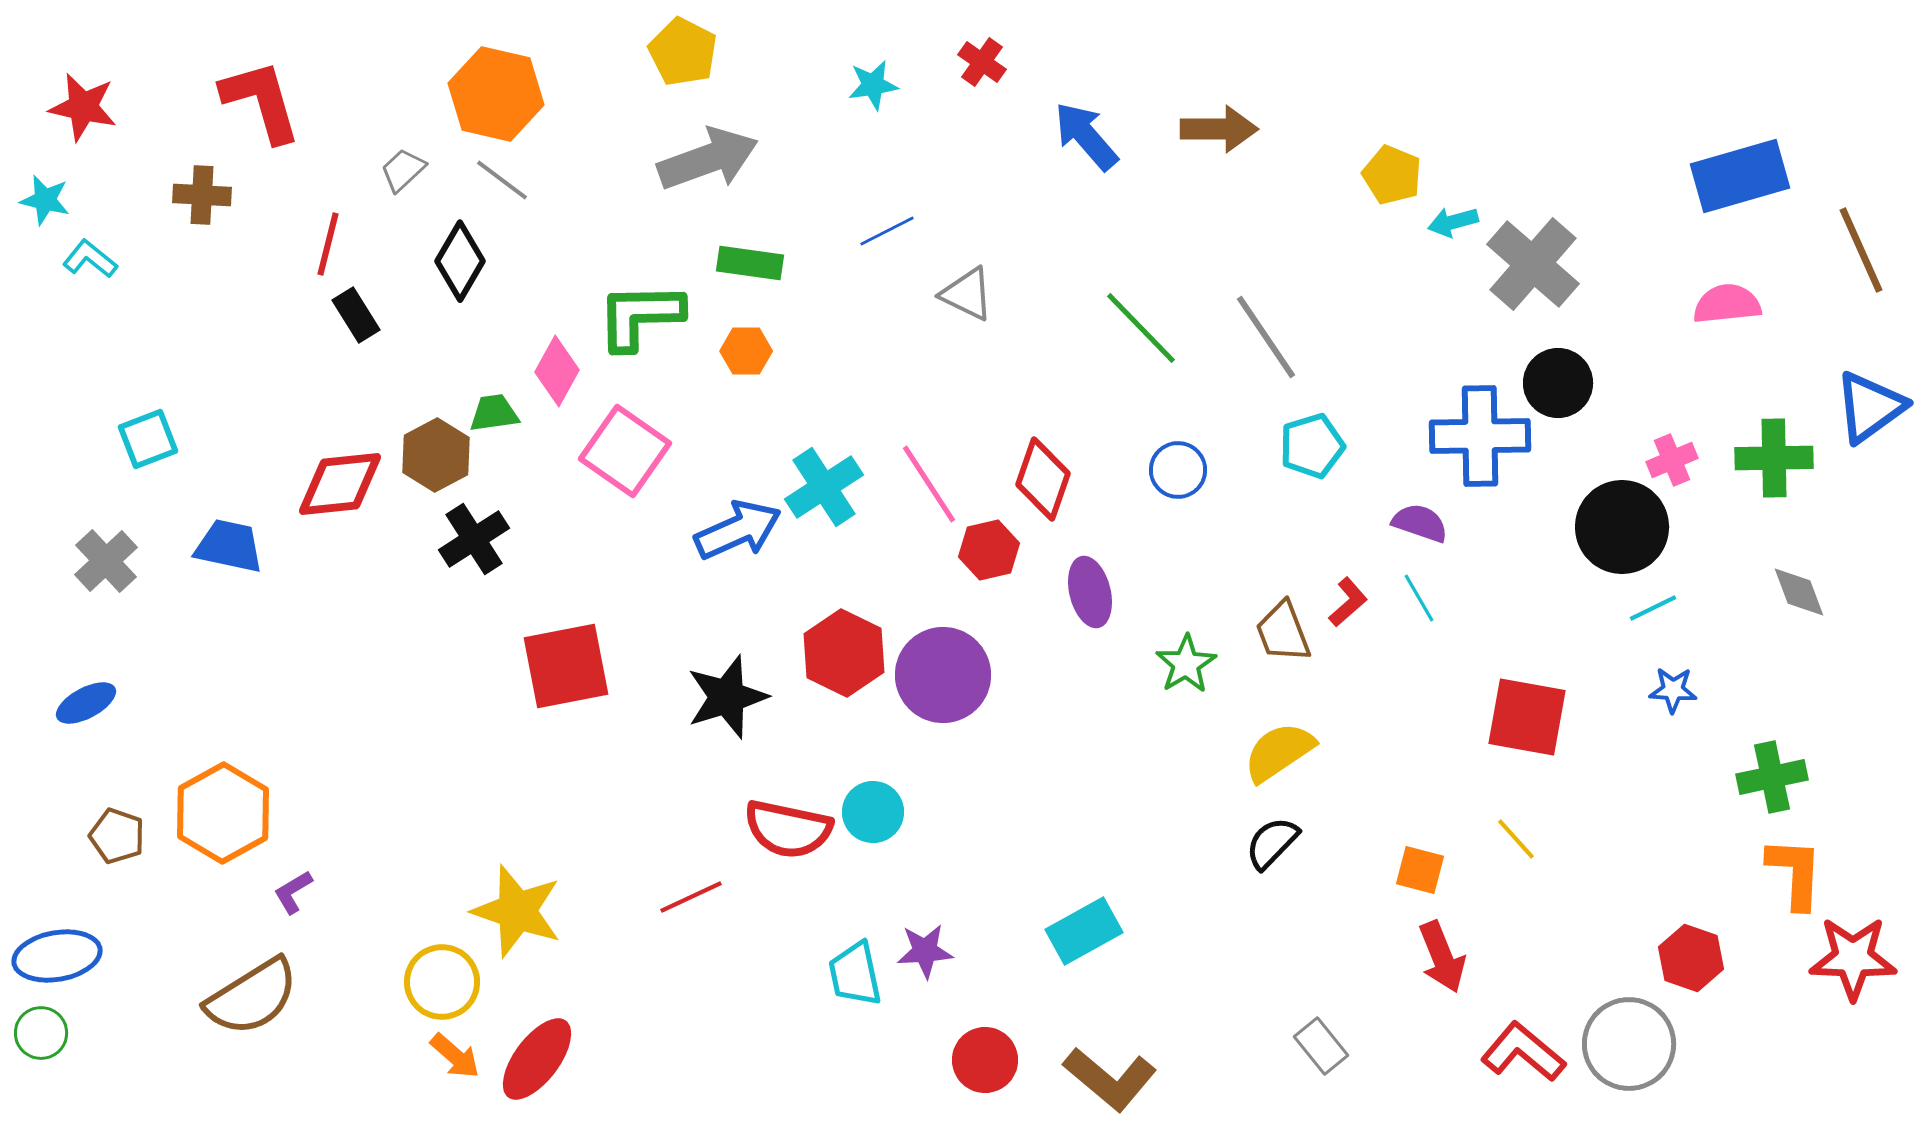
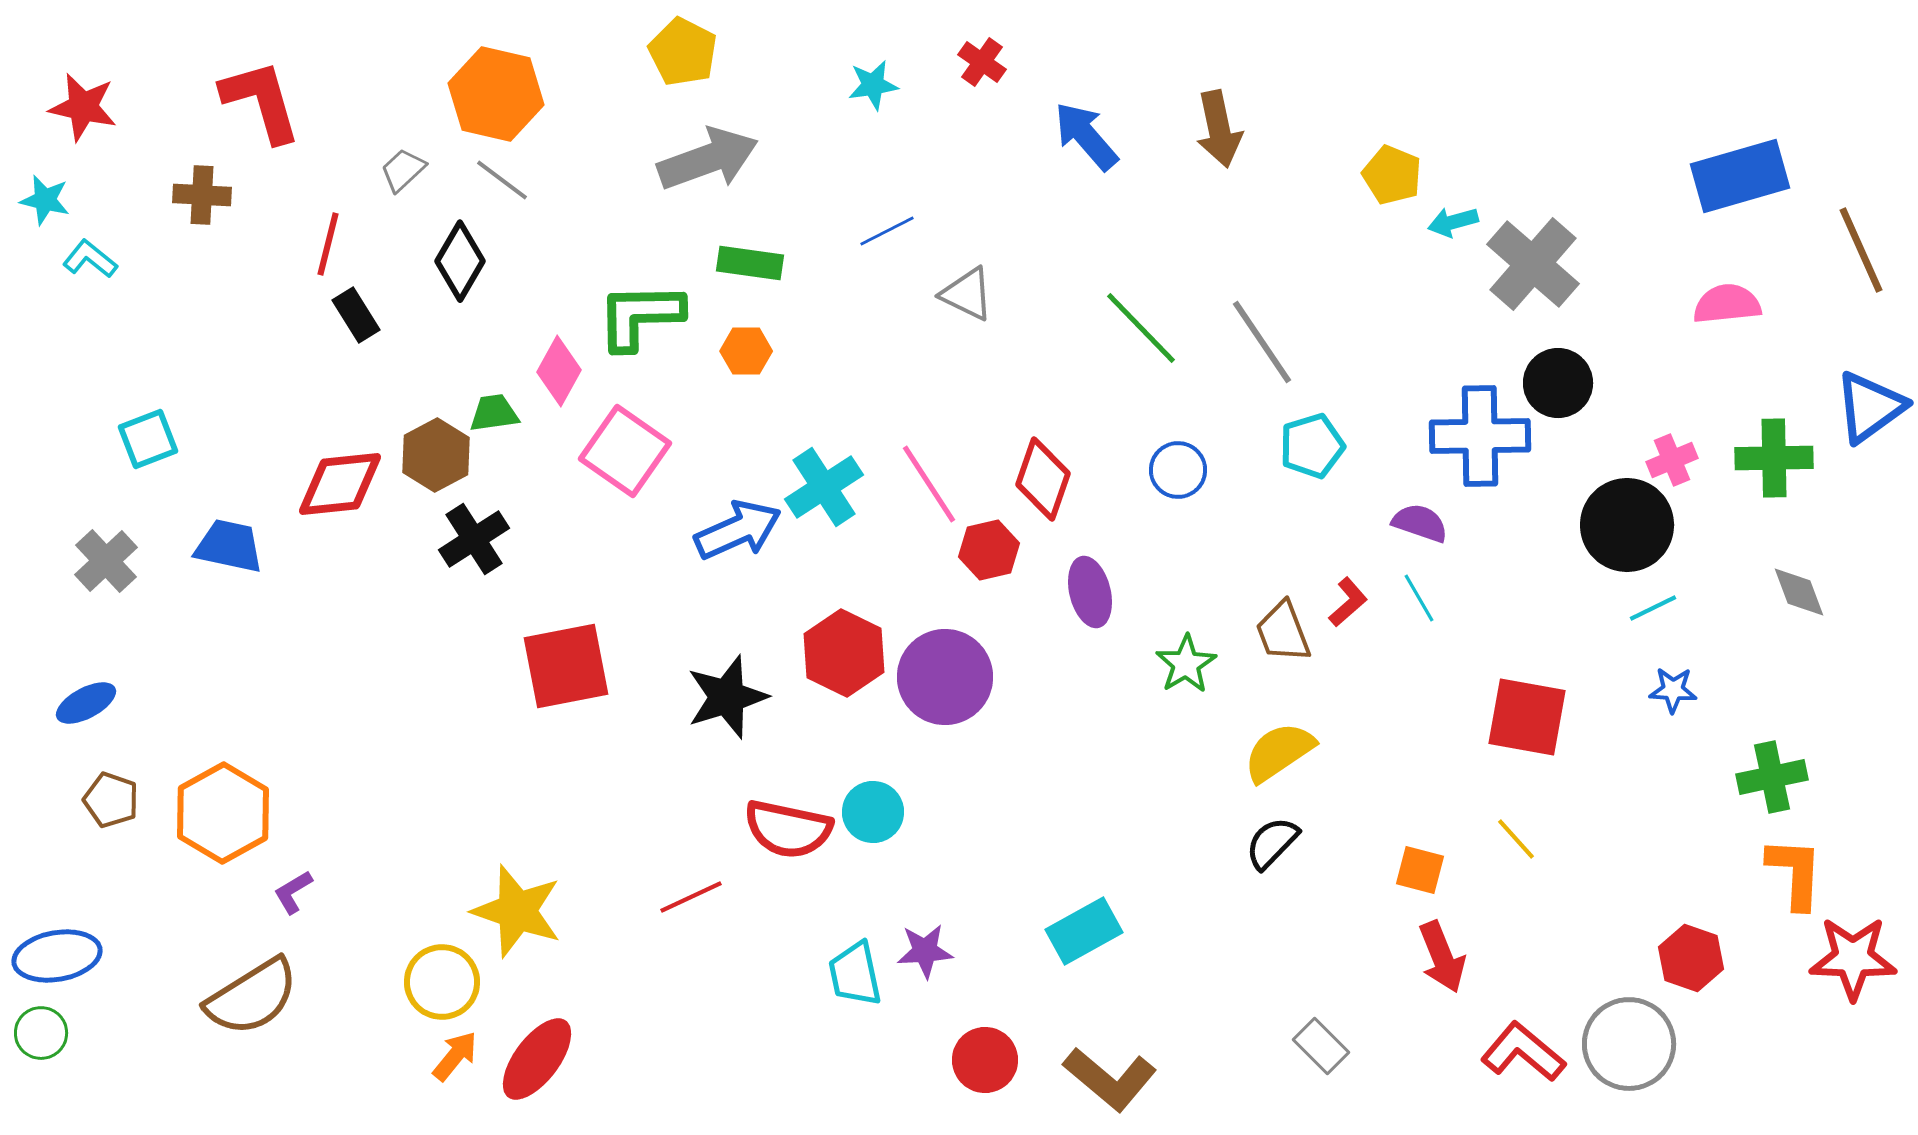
brown arrow at (1219, 129): rotated 78 degrees clockwise
gray line at (1266, 337): moved 4 px left, 5 px down
pink diamond at (557, 371): moved 2 px right
black circle at (1622, 527): moved 5 px right, 2 px up
purple circle at (943, 675): moved 2 px right, 2 px down
brown pentagon at (117, 836): moved 6 px left, 36 px up
gray rectangle at (1321, 1046): rotated 6 degrees counterclockwise
orange arrow at (455, 1056): rotated 92 degrees counterclockwise
